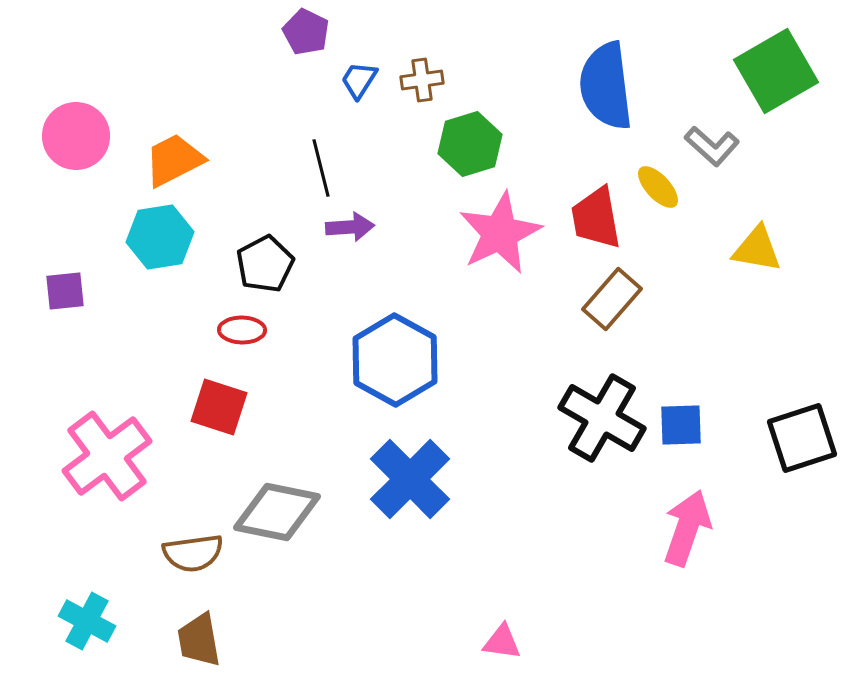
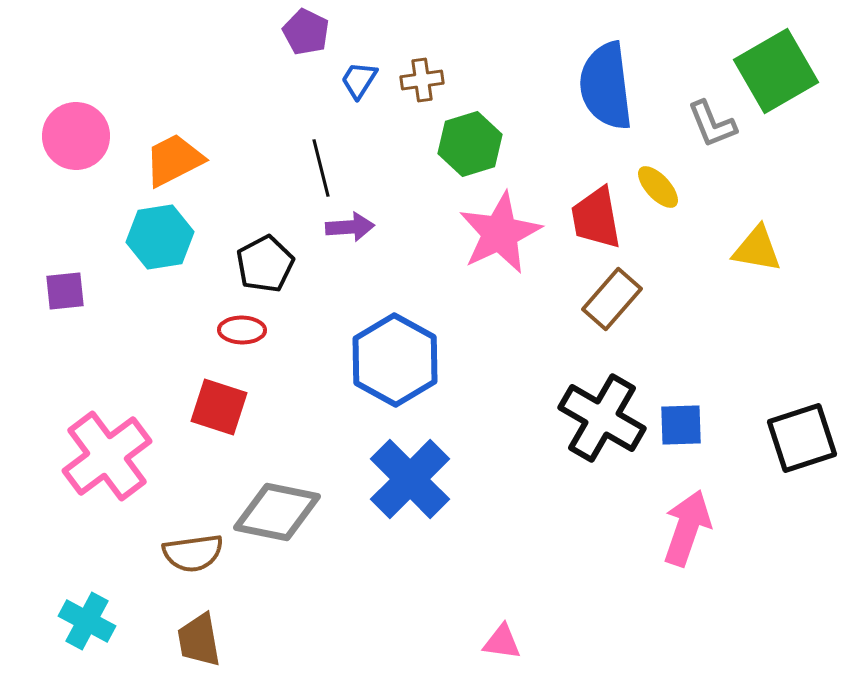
gray L-shape: moved 22 px up; rotated 26 degrees clockwise
